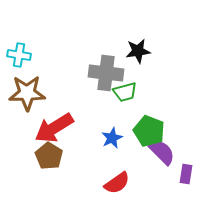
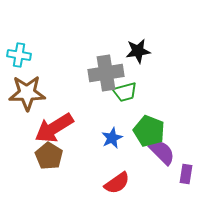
gray cross: rotated 16 degrees counterclockwise
